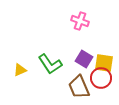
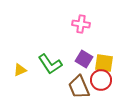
pink cross: moved 1 px right, 3 px down; rotated 12 degrees counterclockwise
red circle: moved 2 px down
